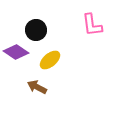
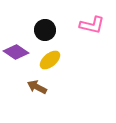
pink L-shape: rotated 70 degrees counterclockwise
black circle: moved 9 px right
